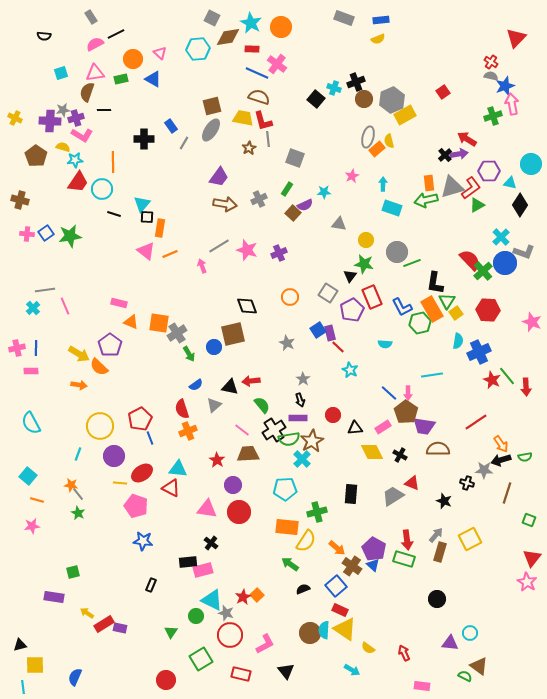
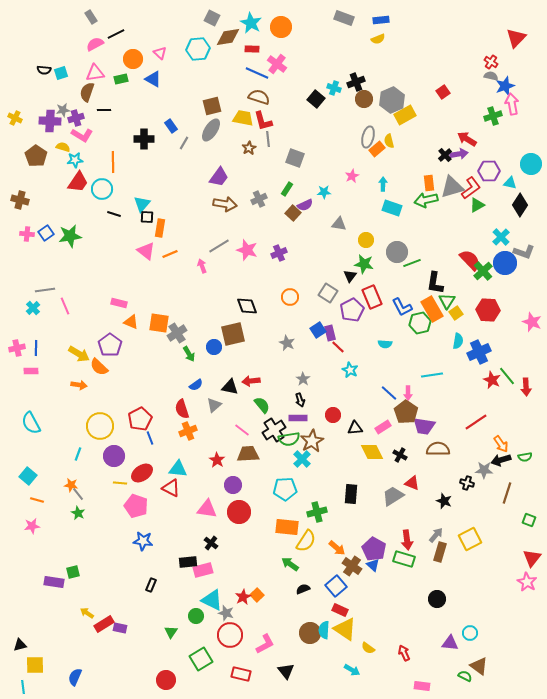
black semicircle at (44, 36): moved 34 px down
purple rectangle at (54, 597): moved 15 px up
